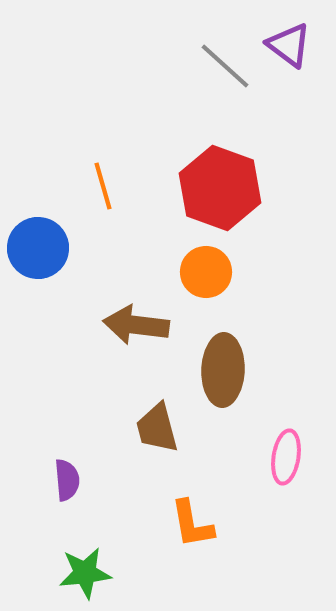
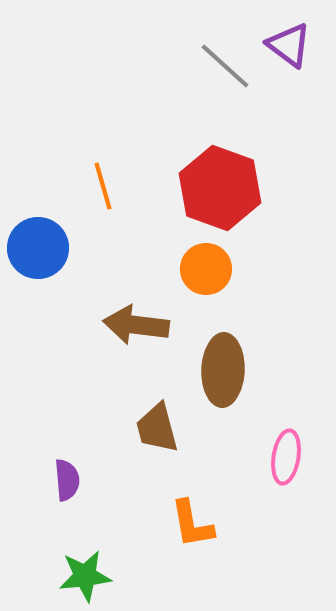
orange circle: moved 3 px up
green star: moved 3 px down
